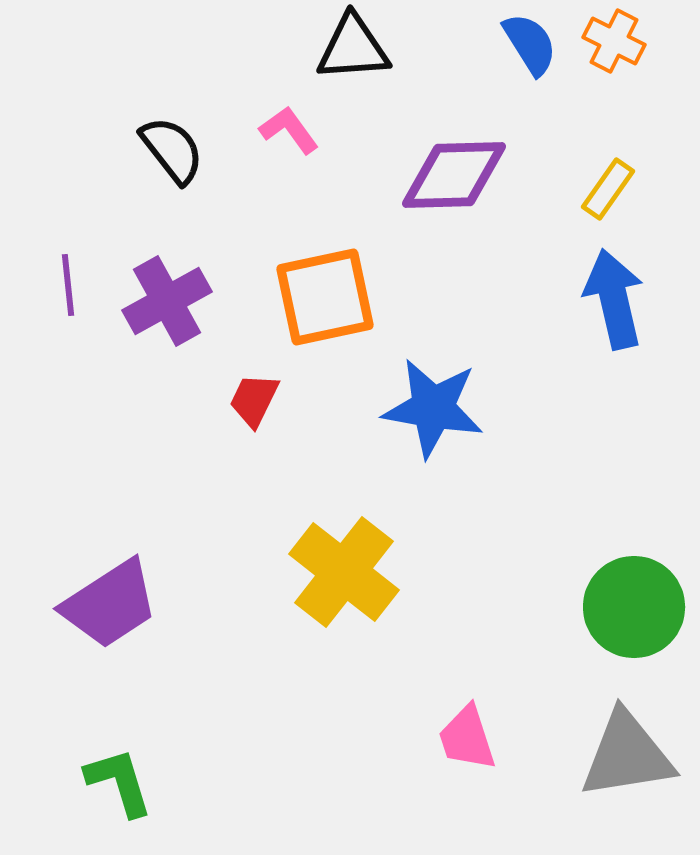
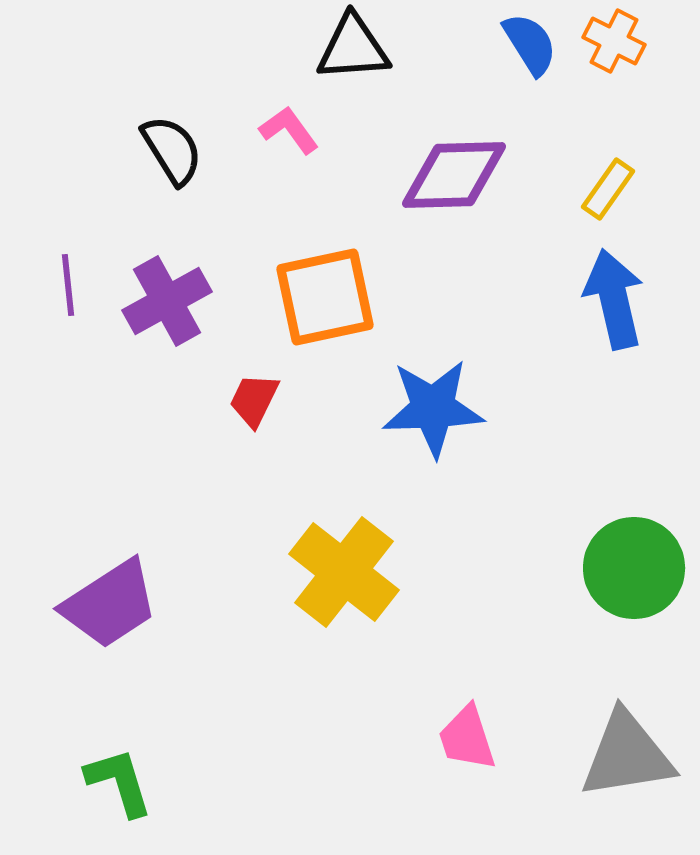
black semicircle: rotated 6 degrees clockwise
blue star: rotated 12 degrees counterclockwise
green circle: moved 39 px up
